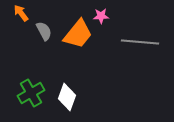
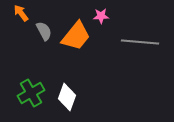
orange trapezoid: moved 2 px left, 2 px down
